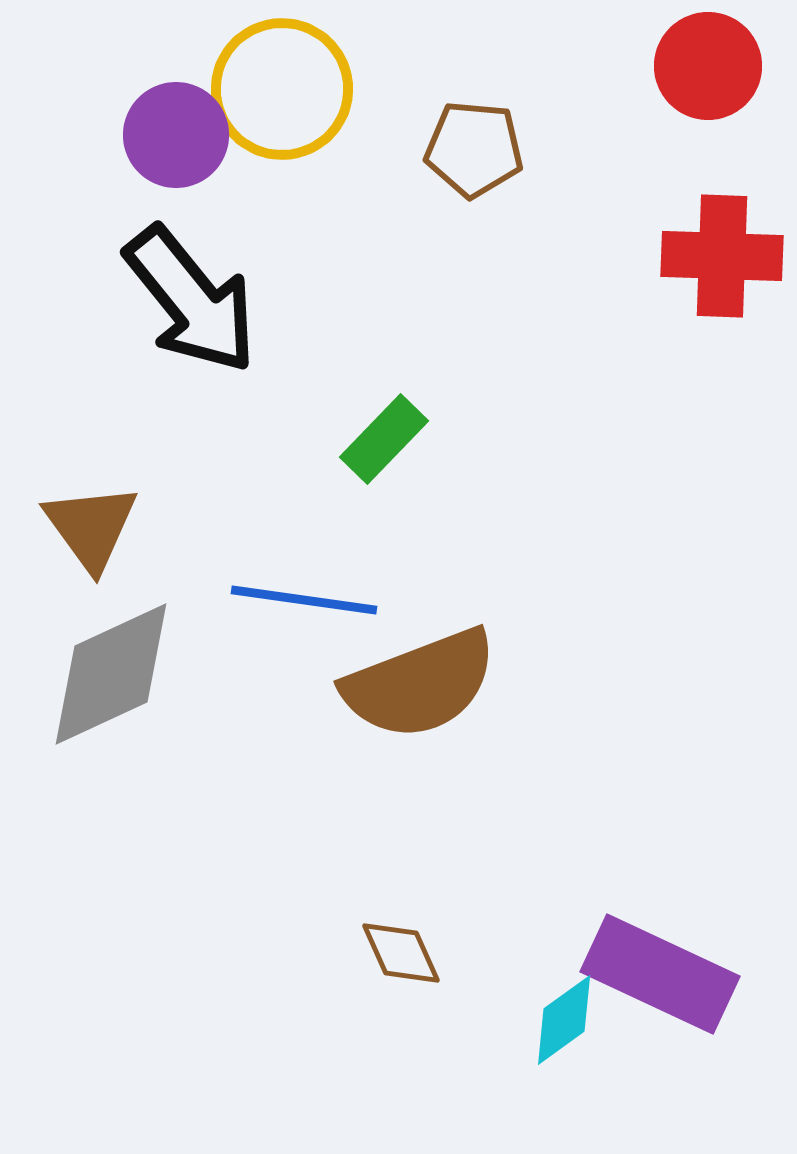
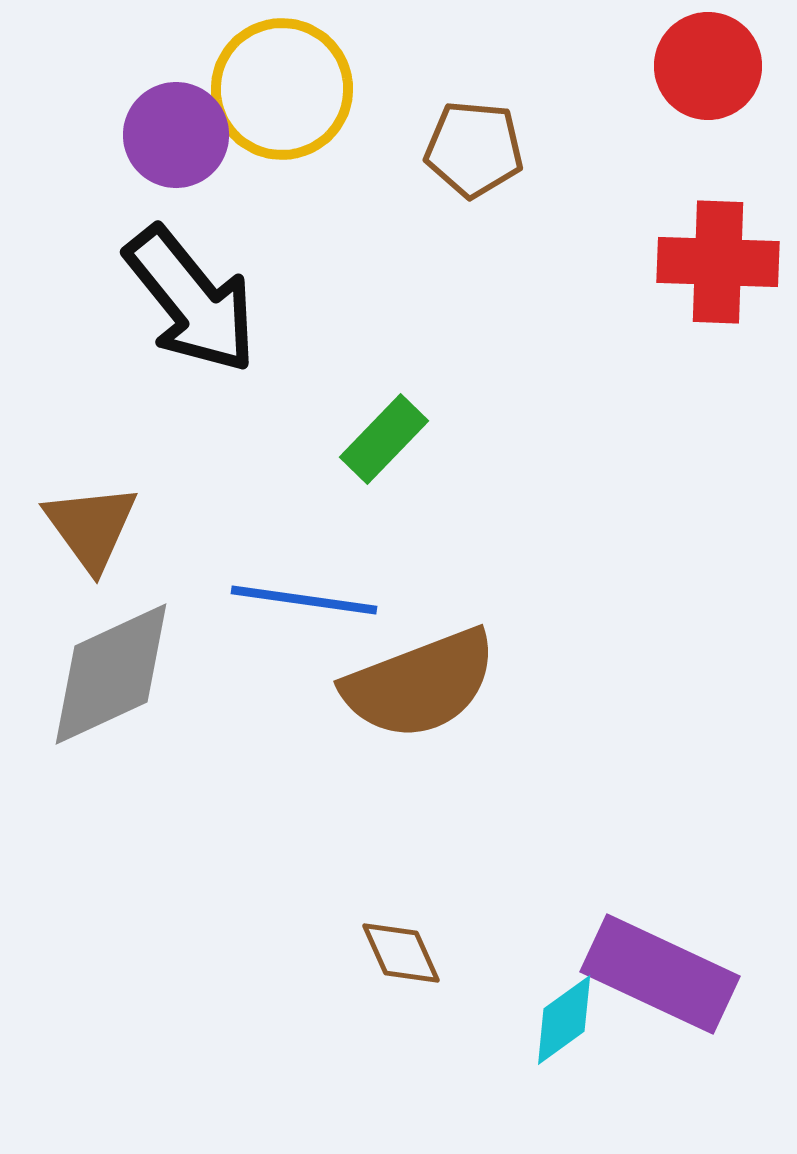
red cross: moved 4 px left, 6 px down
